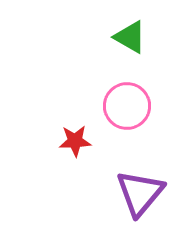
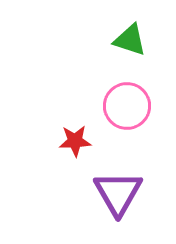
green triangle: moved 3 px down; rotated 12 degrees counterclockwise
purple triangle: moved 22 px left; rotated 10 degrees counterclockwise
